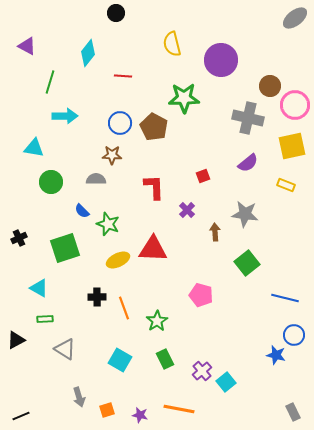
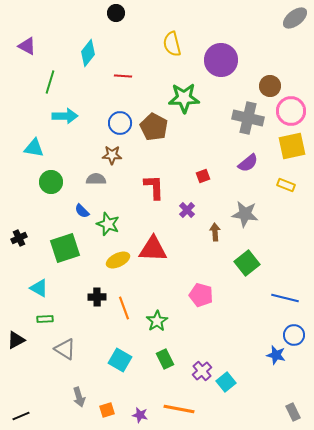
pink circle at (295, 105): moved 4 px left, 6 px down
